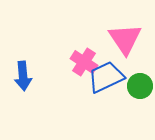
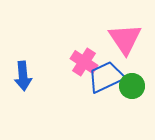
green circle: moved 8 px left
